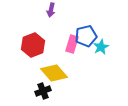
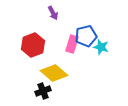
purple arrow: moved 2 px right, 3 px down; rotated 40 degrees counterclockwise
cyan star: rotated 28 degrees counterclockwise
yellow diamond: rotated 8 degrees counterclockwise
